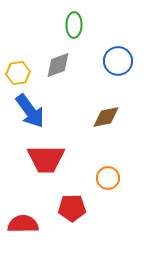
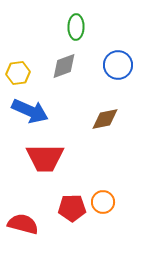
green ellipse: moved 2 px right, 2 px down
blue circle: moved 4 px down
gray diamond: moved 6 px right, 1 px down
blue arrow: rotated 30 degrees counterclockwise
brown diamond: moved 1 px left, 2 px down
red trapezoid: moved 1 px left, 1 px up
orange circle: moved 5 px left, 24 px down
red semicircle: rotated 16 degrees clockwise
